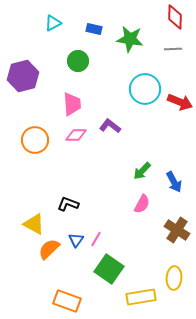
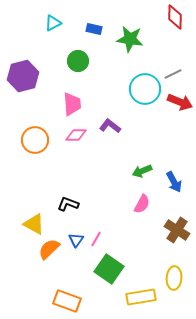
gray line: moved 25 px down; rotated 24 degrees counterclockwise
green arrow: rotated 24 degrees clockwise
